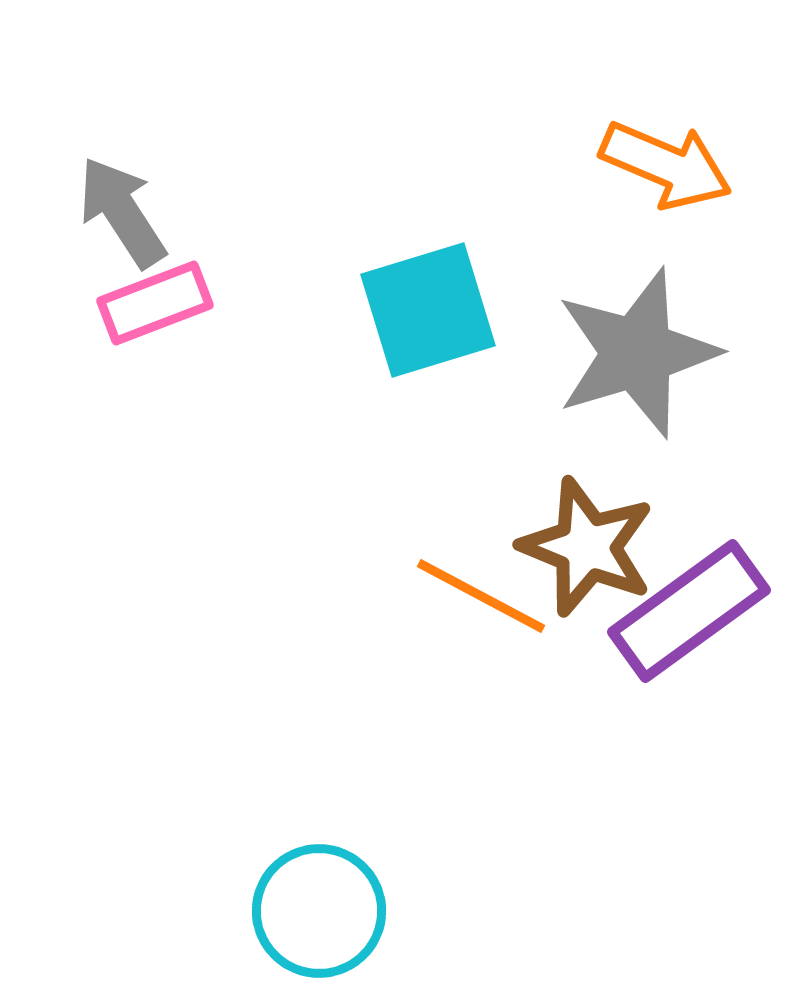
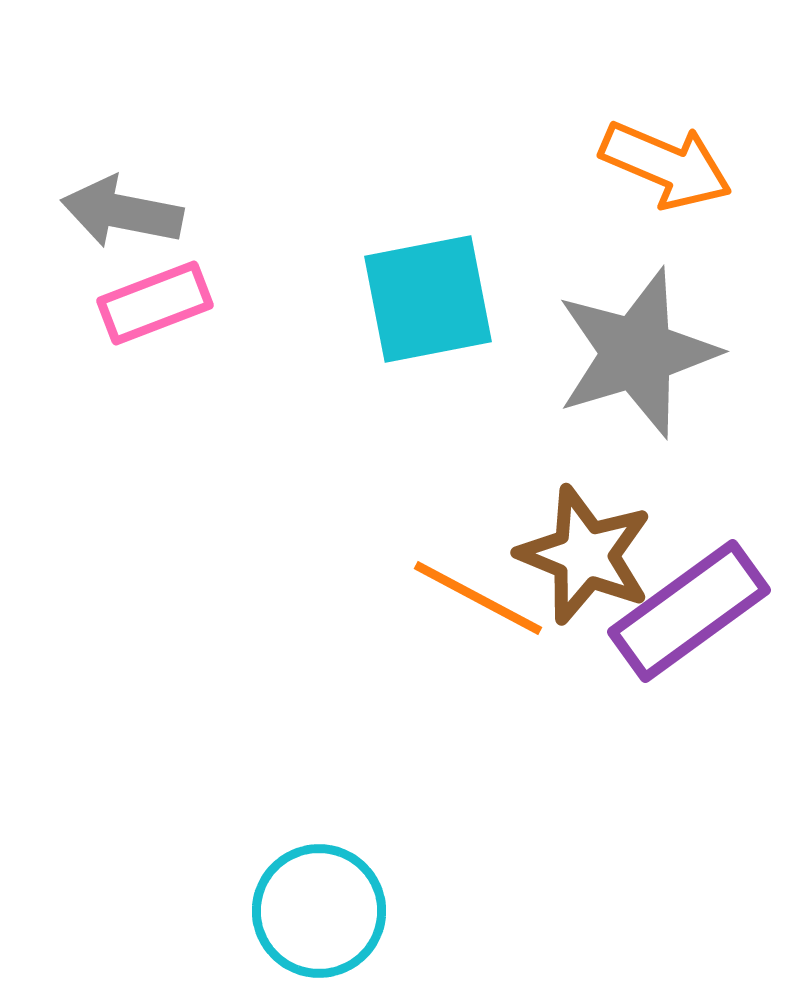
gray arrow: rotated 46 degrees counterclockwise
cyan square: moved 11 px up; rotated 6 degrees clockwise
brown star: moved 2 px left, 8 px down
orange line: moved 3 px left, 2 px down
